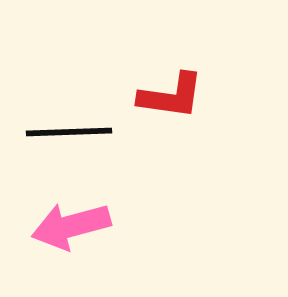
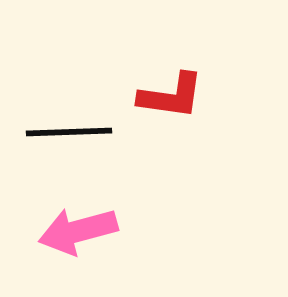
pink arrow: moved 7 px right, 5 px down
